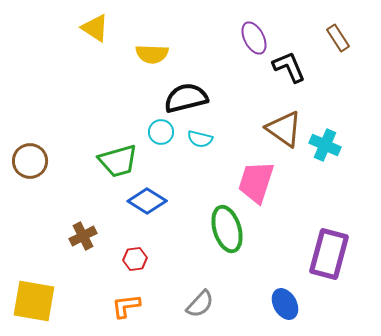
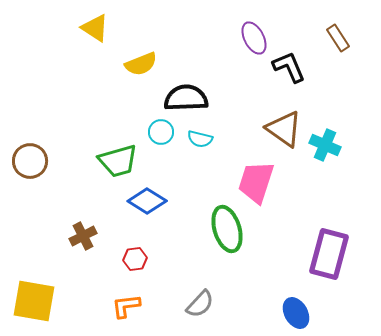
yellow semicircle: moved 11 px left, 10 px down; rotated 24 degrees counterclockwise
black semicircle: rotated 12 degrees clockwise
blue ellipse: moved 11 px right, 9 px down
